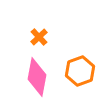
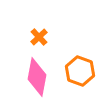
orange hexagon: rotated 20 degrees counterclockwise
